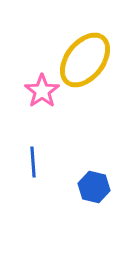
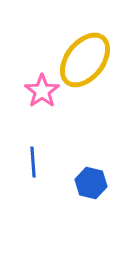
blue hexagon: moved 3 px left, 4 px up
